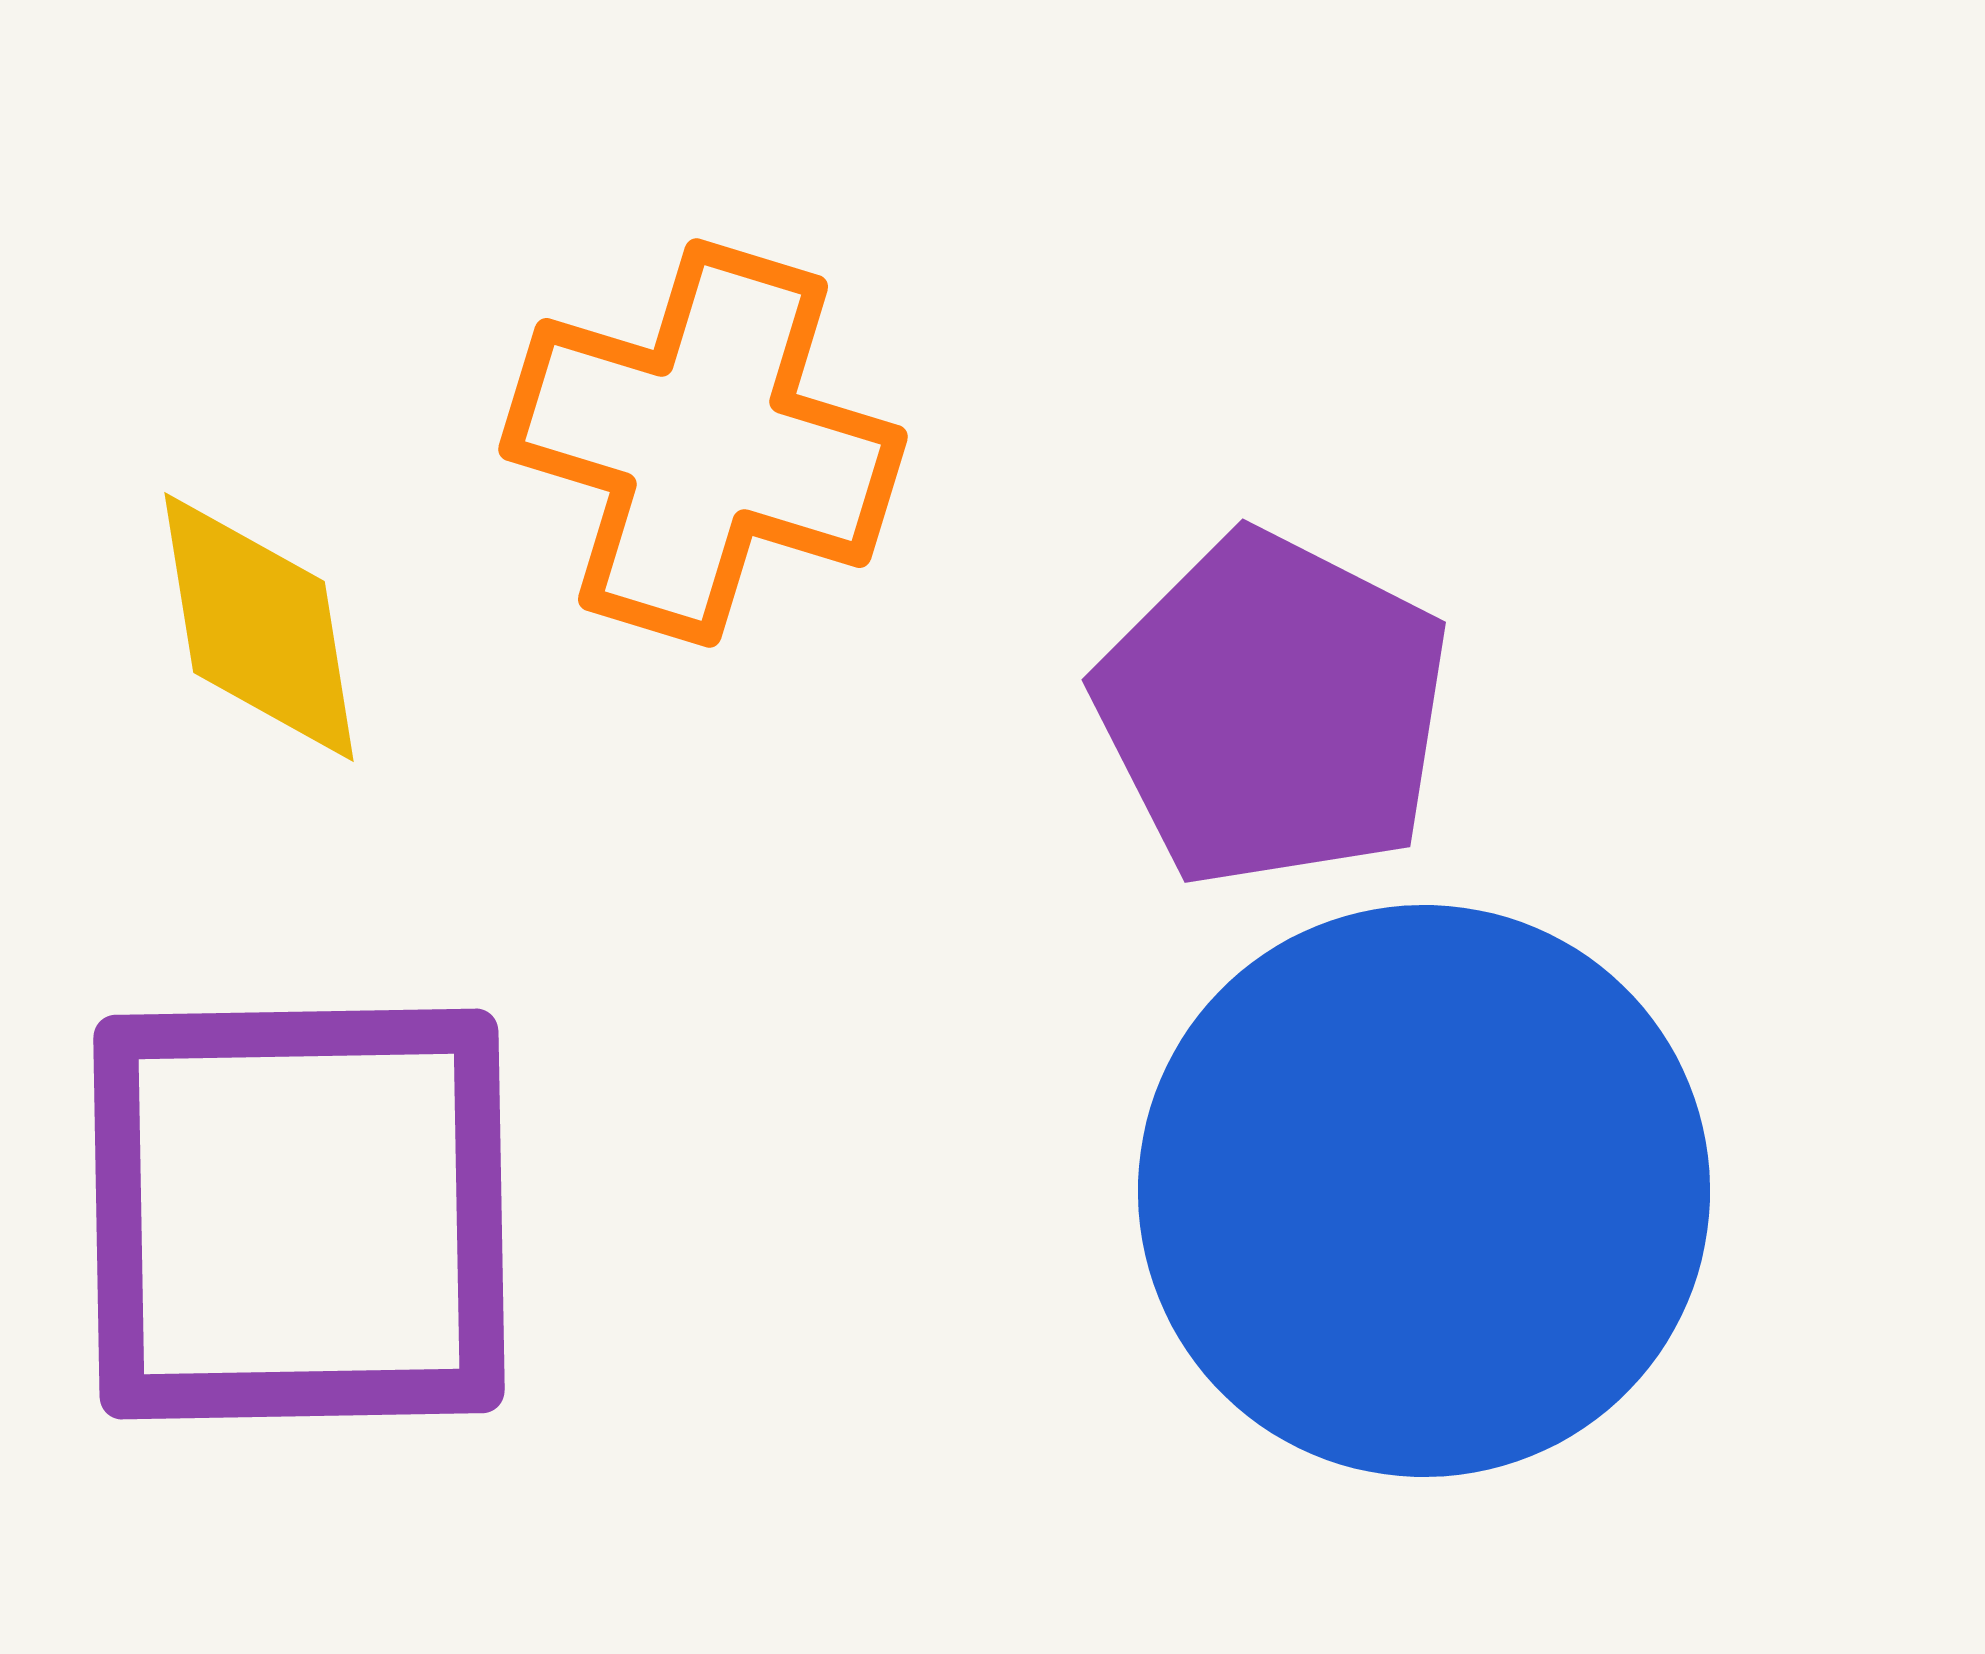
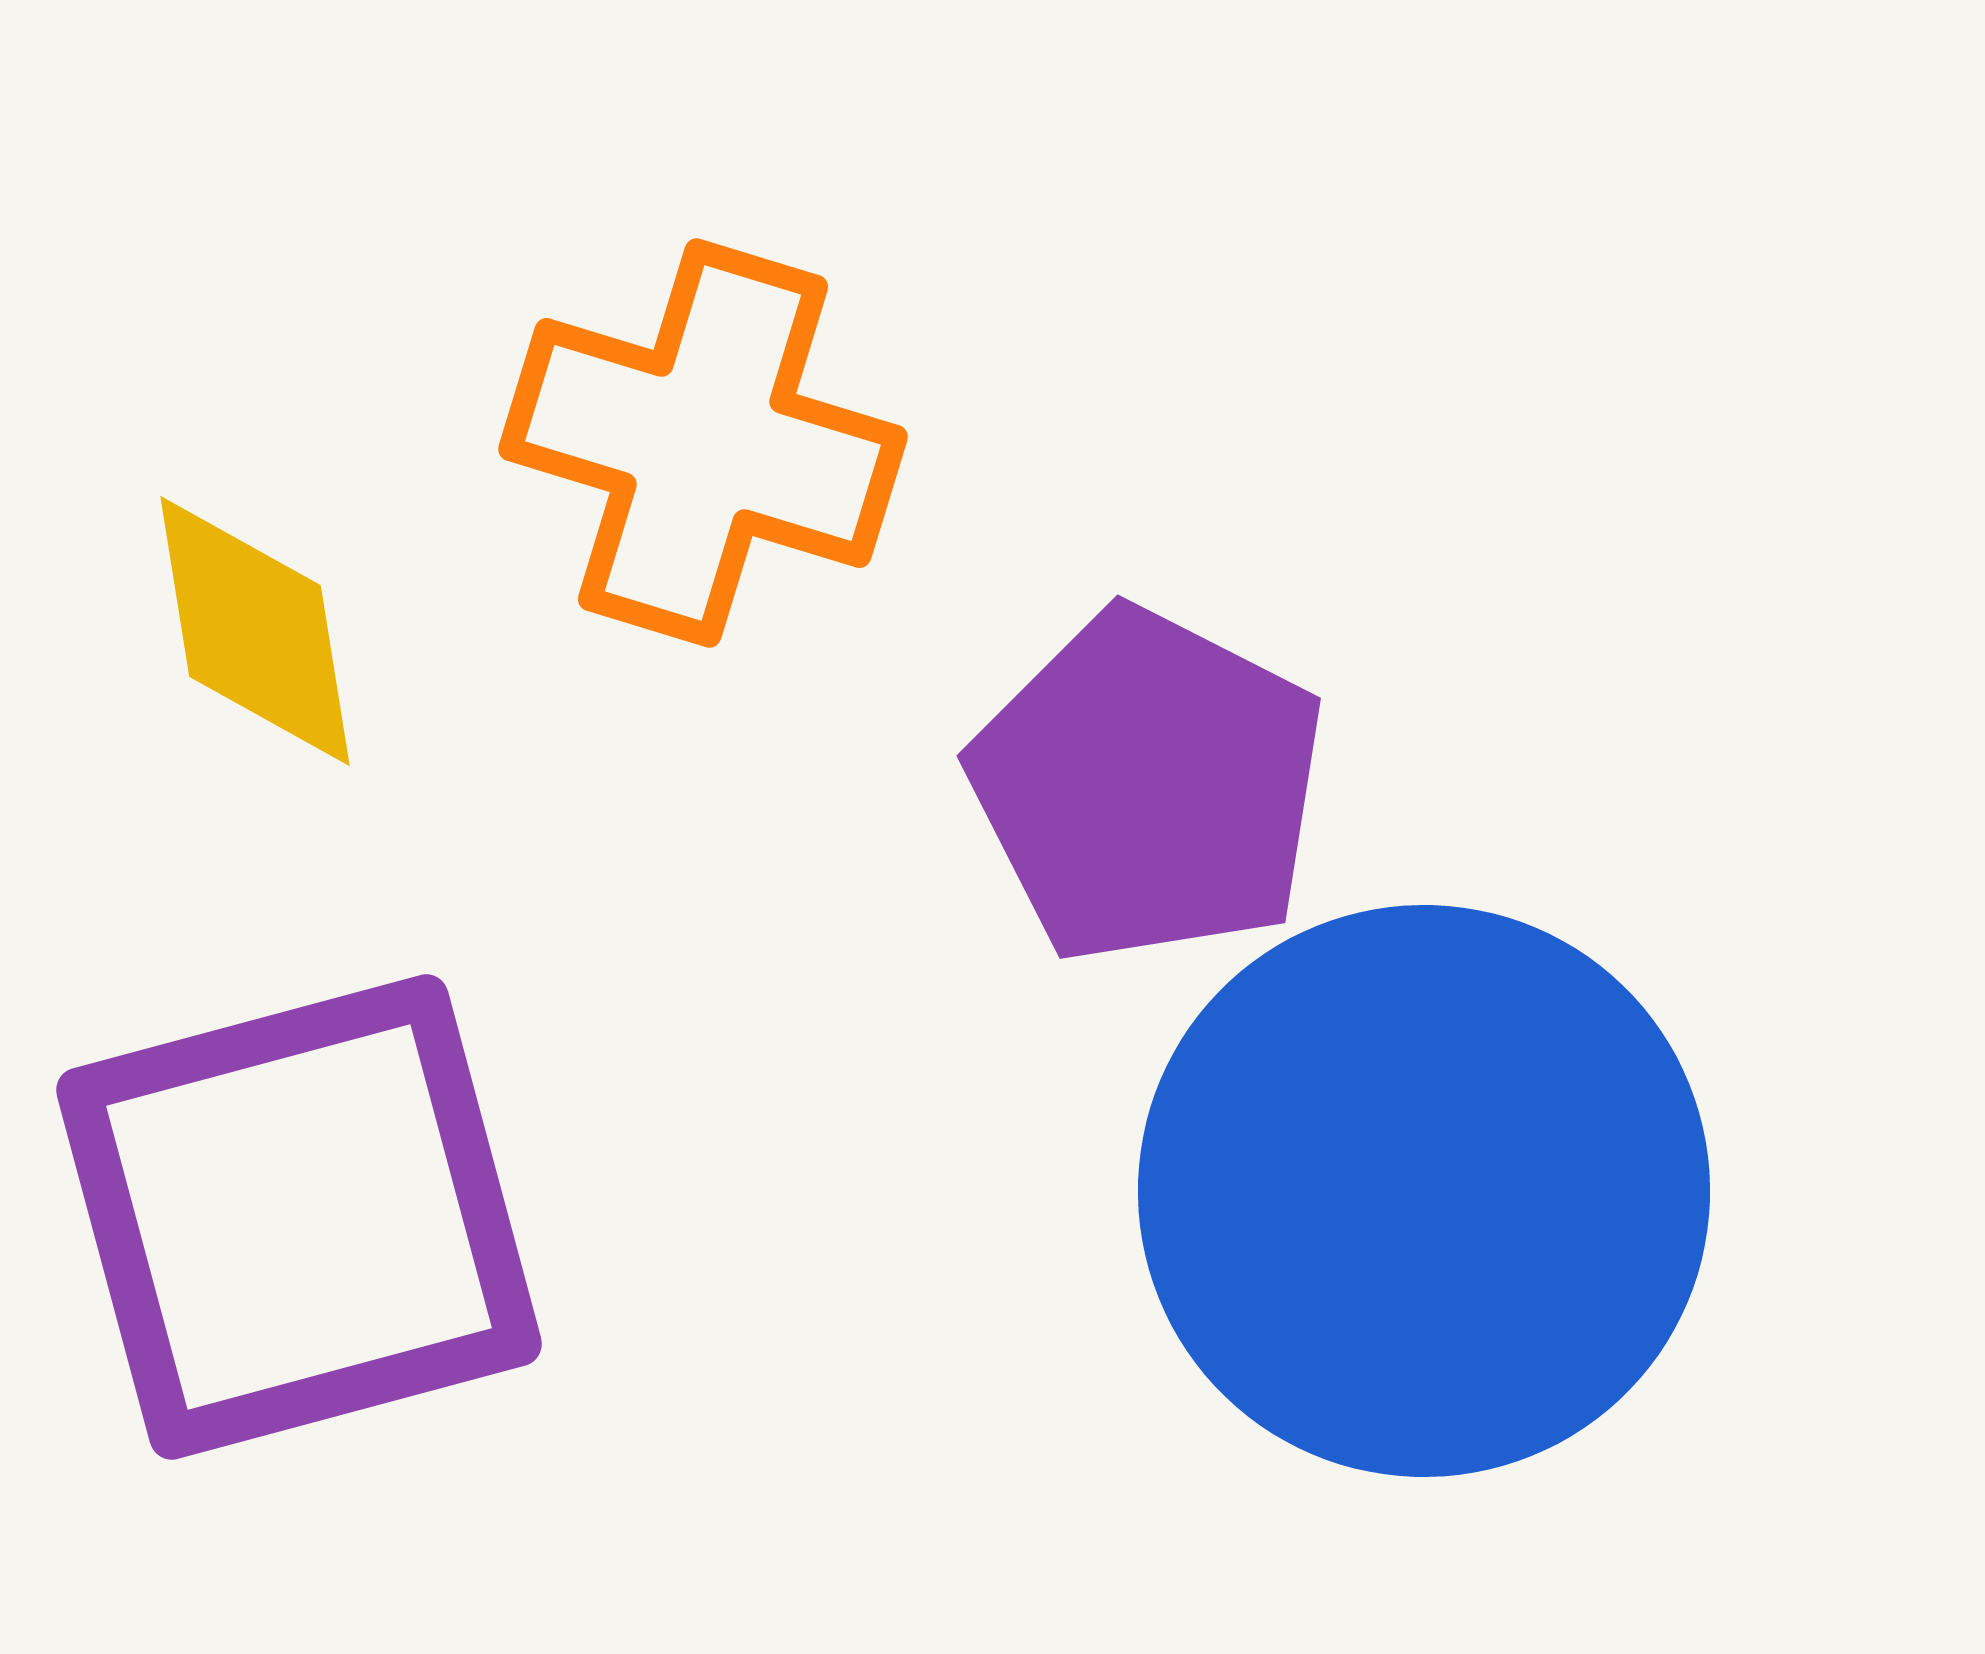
yellow diamond: moved 4 px left, 4 px down
purple pentagon: moved 125 px left, 76 px down
purple square: moved 3 px down; rotated 14 degrees counterclockwise
